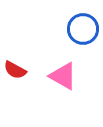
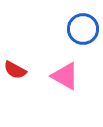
pink triangle: moved 2 px right
